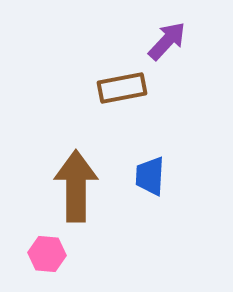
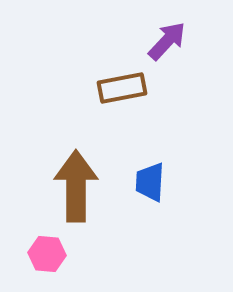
blue trapezoid: moved 6 px down
